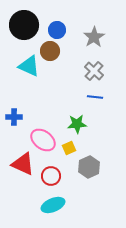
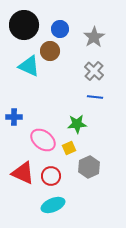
blue circle: moved 3 px right, 1 px up
red triangle: moved 9 px down
